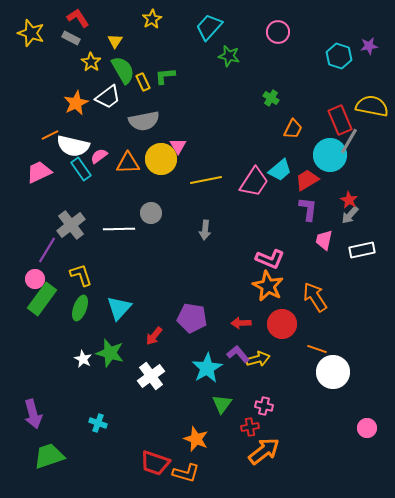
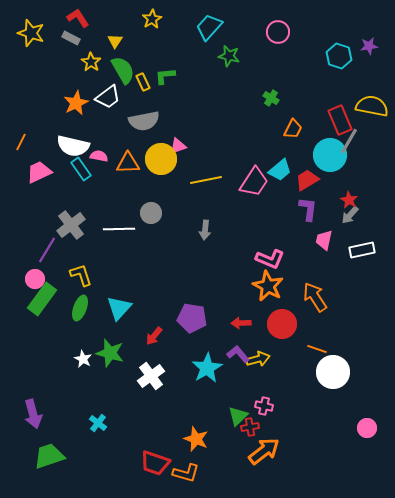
orange line at (50, 135): moved 29 px left, 7 px down; rotated 36 degrees counterclockwise
pink triangle at (178, 146): rotated 42 degrees clockwise
pink semicircle at (99, 156): rotated 48 degrees clockwise
green triangle at (222, 404): moved 16 px right, 12 px down; rotated 10 degrees clockwise
cyan cross at (98, 423): rotated 18 degrees clockwise
